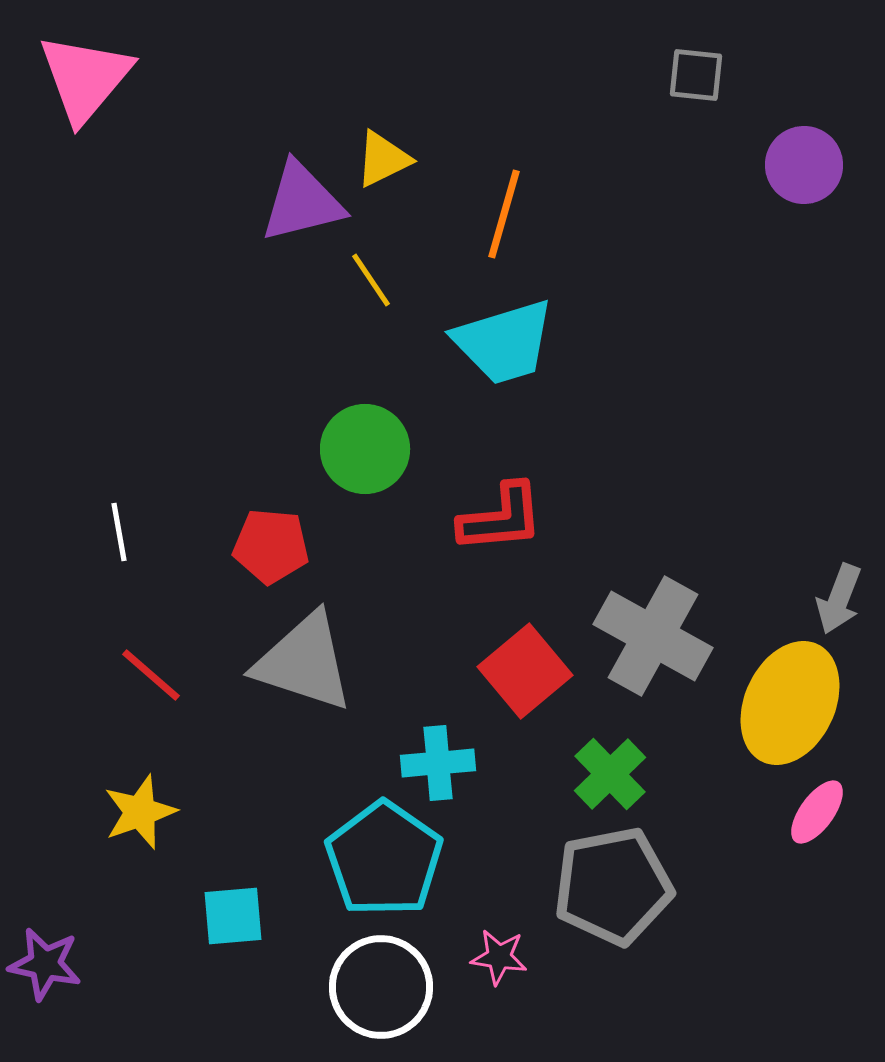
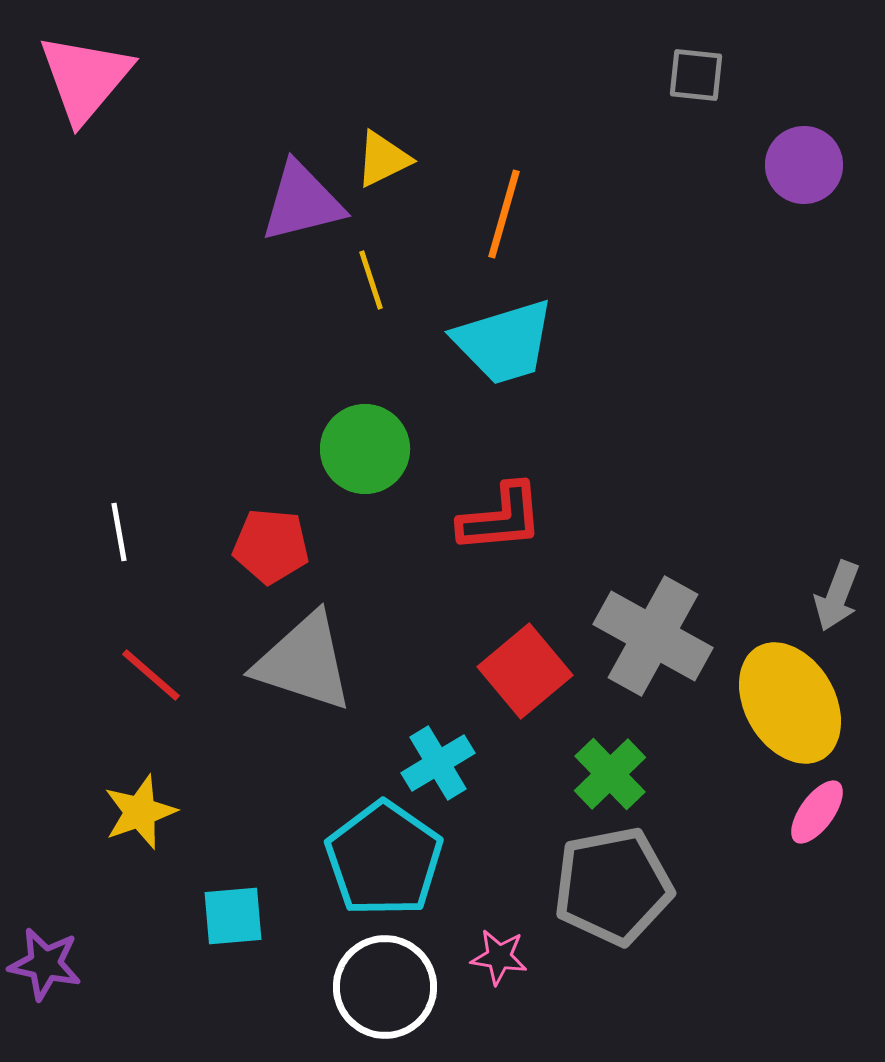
yellow line: rotated 16 degrees clockwise
gray arrow: moved 2 px left, 3 px up
yellow ellipse: rotated 55 degrees counterclockwise
cyan cross: rotated 26 degrees counterclockwise
white circle: moved 4 px right
